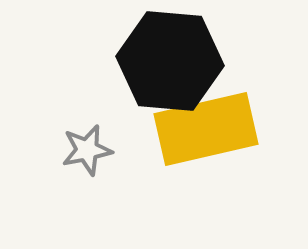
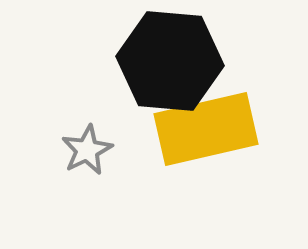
gray star: rotated 15 degrees counterclockwise
